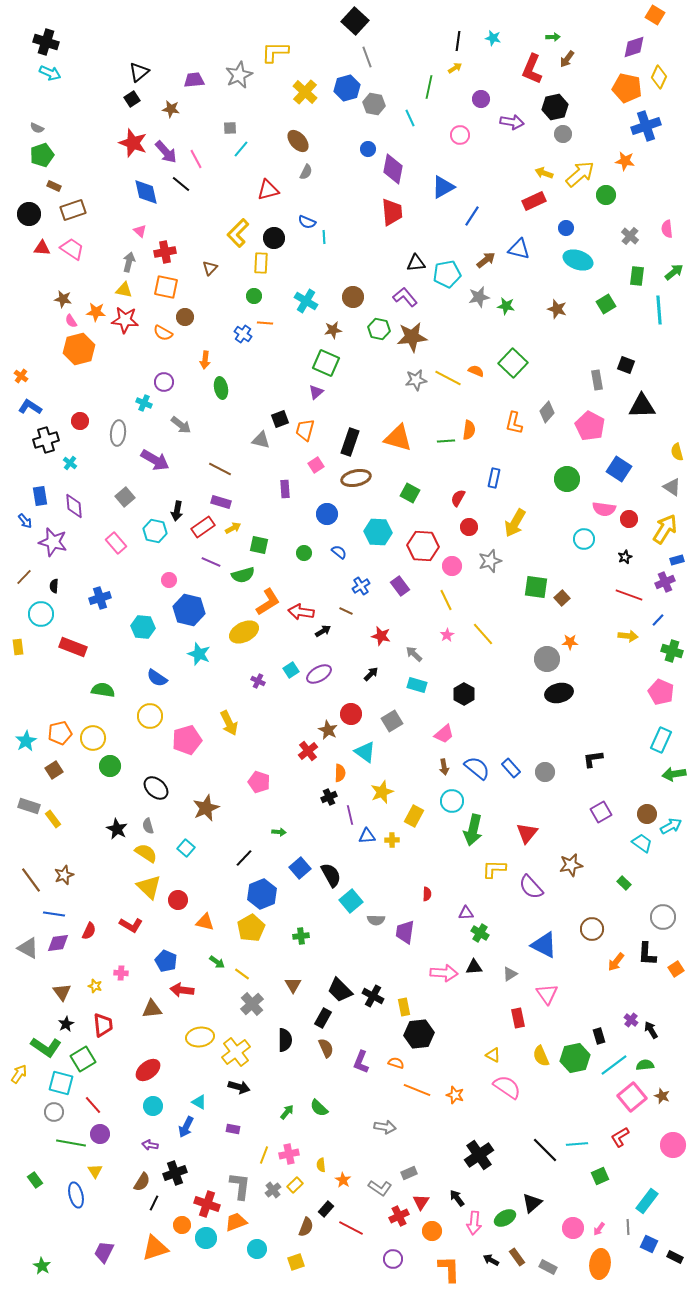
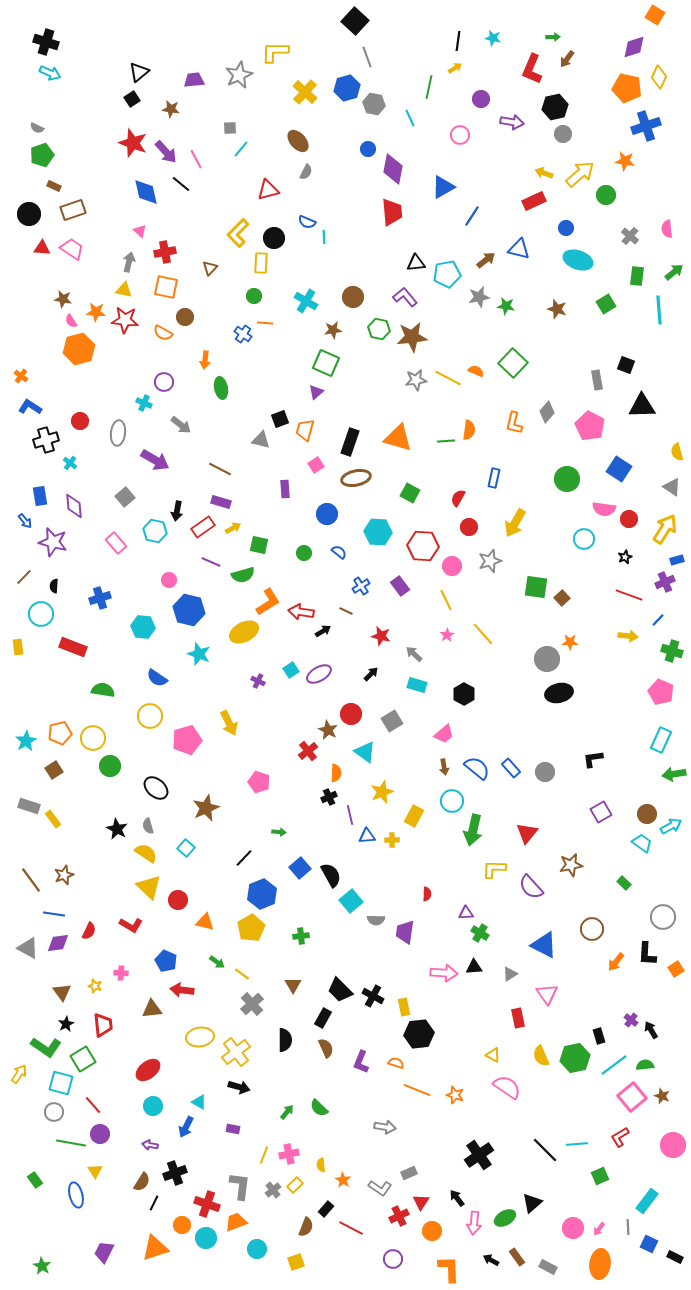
orange semicircle at (340, 773): moved 4 px left
